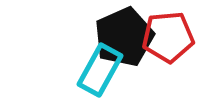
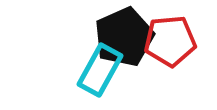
red pentagon: moved 2 px right, 4 px down
